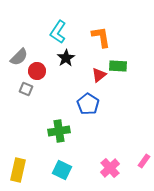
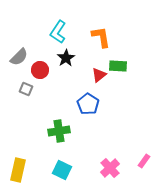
red circle: moved 3 px right, 1 px up
